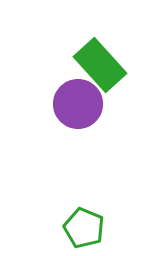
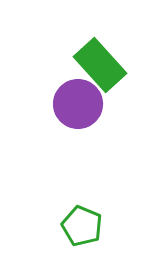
green pentagon: moved 2 px left, 2 px up
